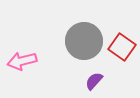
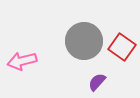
purple semicircle: moved 3 px right, 1 px down
